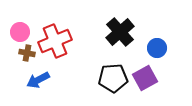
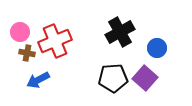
black cross: rotated 12 degrees clockwise
purple square: rotated 20 degrees counterclockwise
